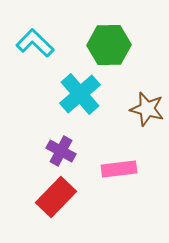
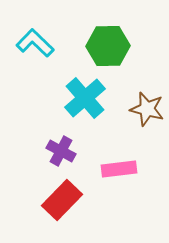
green hexagon: moved 1 px left, 1 px down
cyan cross: moved 5 px right, 4 px down
red rectangle: moved 6 px right, 3 px down
